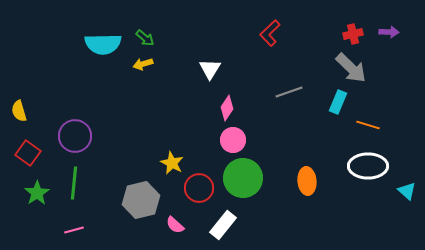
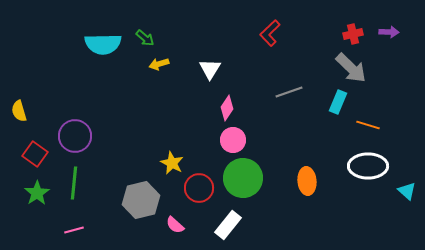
yellow arrow: moved 16 px right
red square: moved 7 px right, 1 px down
white rectangle: moved 5 px right
